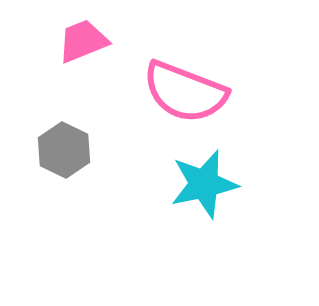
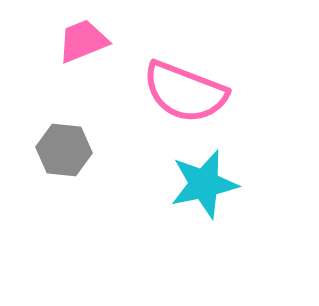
gray hexagon: rotated 20 degrees counterclockwise
